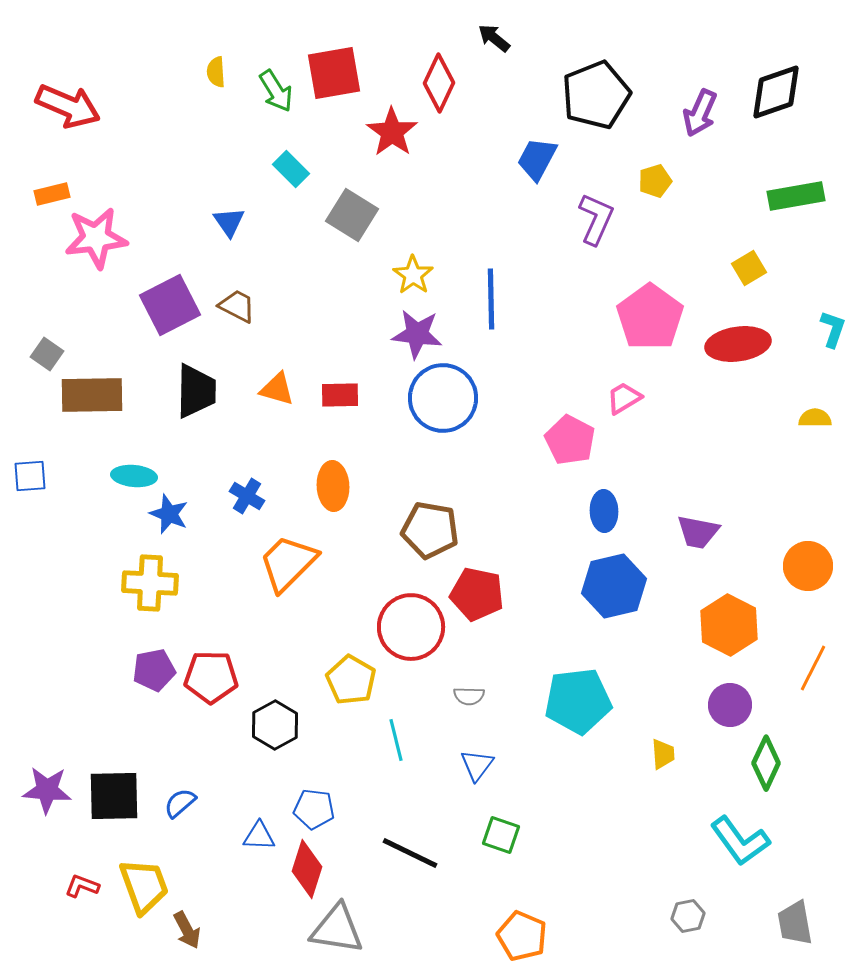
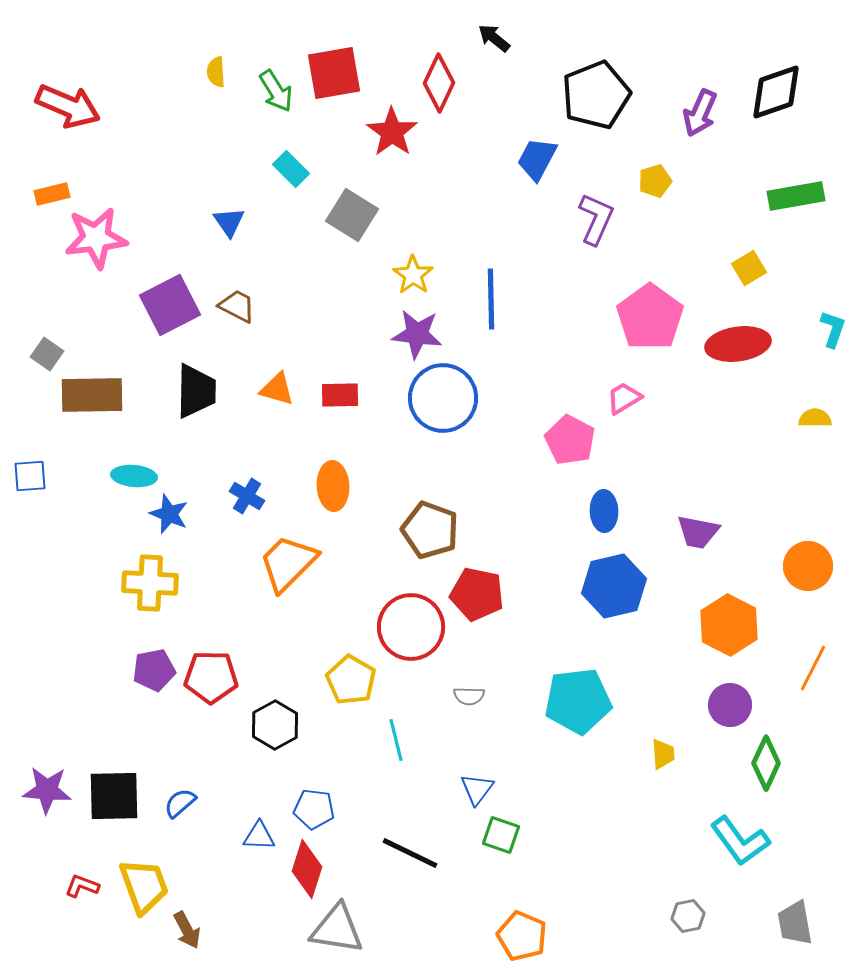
brown pentagon at (430, 530): rotated 10 degrees clockwise
blue triangle at (477, 765): moved 24 px down
